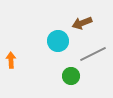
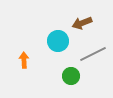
orange arrow: moved 13 px right
